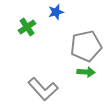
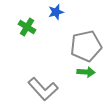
green cross: rotated 24 degrees counterclockwise
